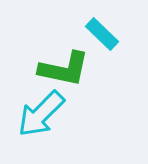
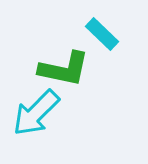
cyan arrow: moved 5 px left, 1 px up
